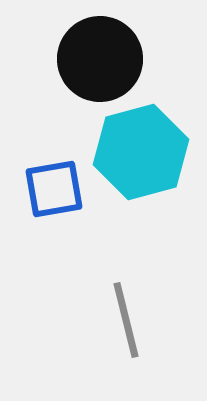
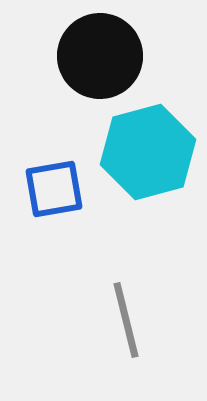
black circle: moved 3 px up
cyan hexagon: moved 7 px right
